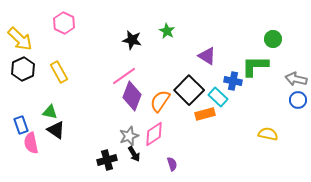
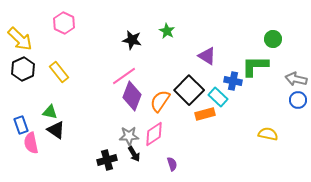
yellow rectangle: rotated 10 degrees counterclockwise
gray star: rotated 18 degrees clockwise
